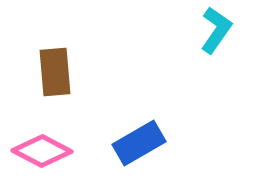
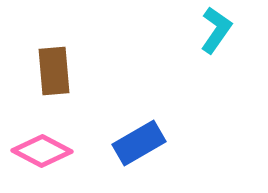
brown rectangle: moved 1 px left, 1 px up
